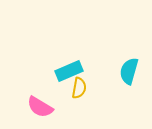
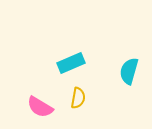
cyan rectangle: moved 2 px right, 8 px up
yellow semicircle: moved 1 px left, 10 px down
